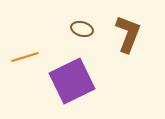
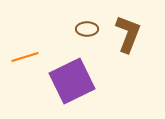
brown ellipse: moved 5 px right; rotated 15 degrees counterclockwise
